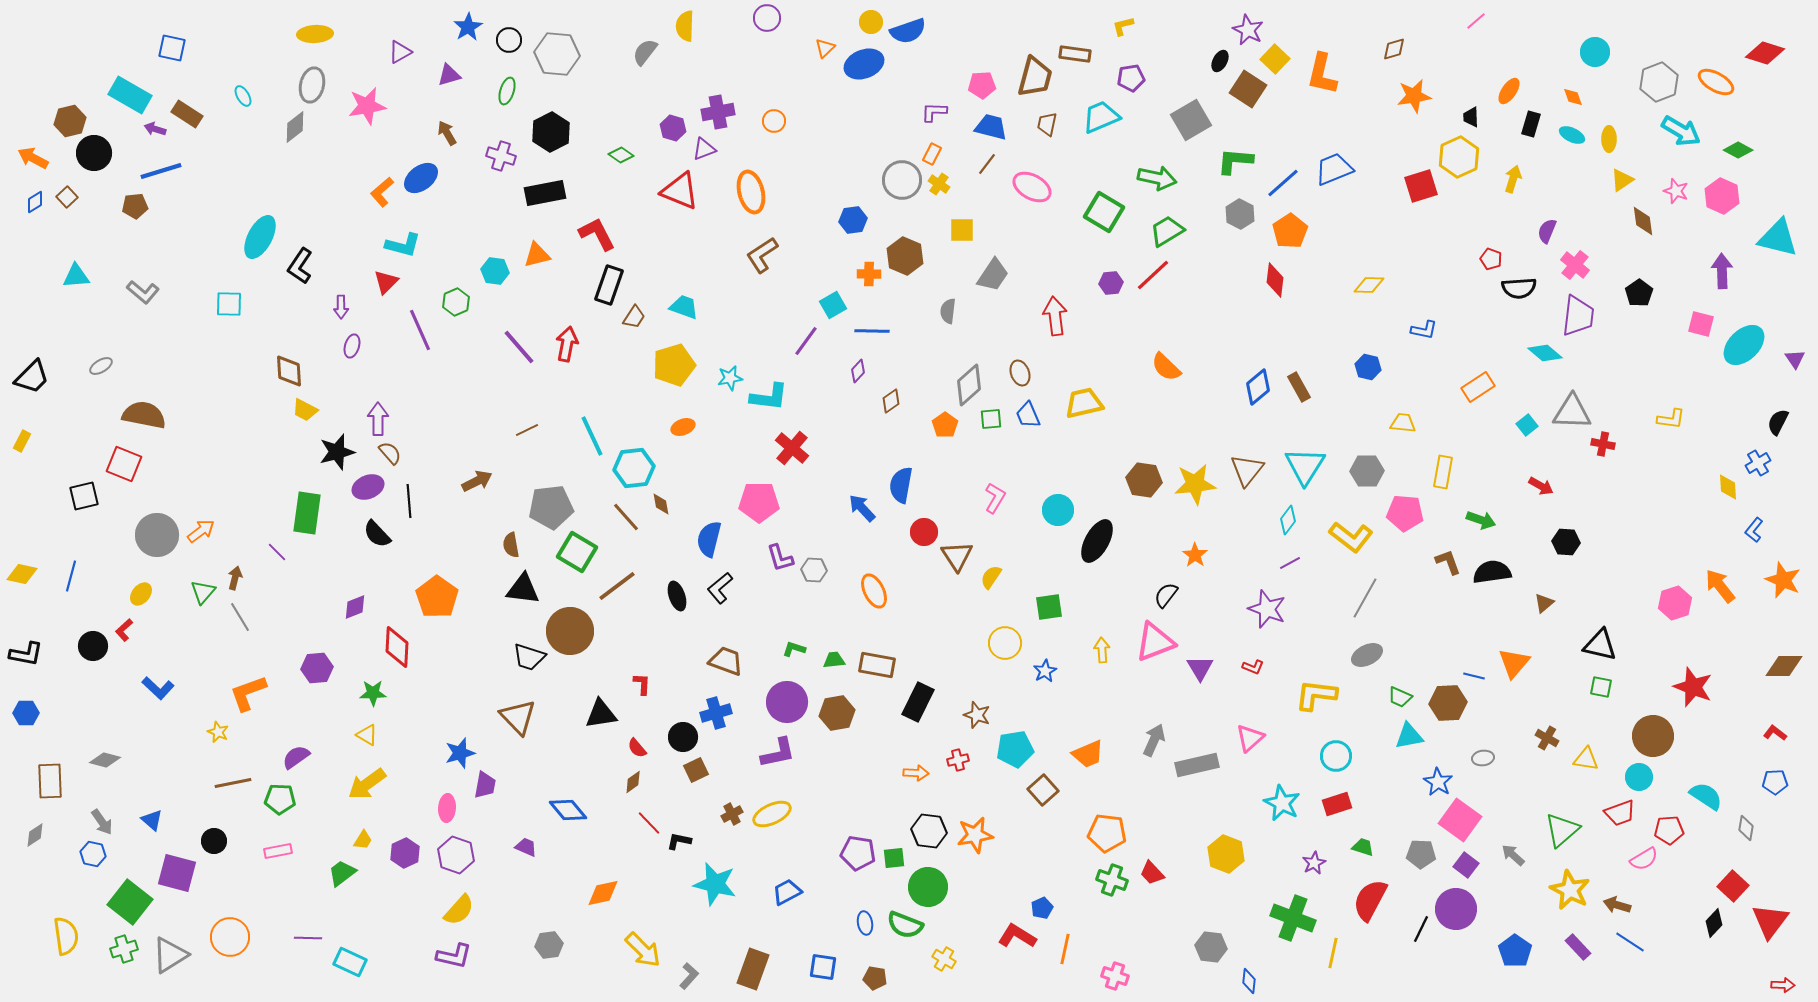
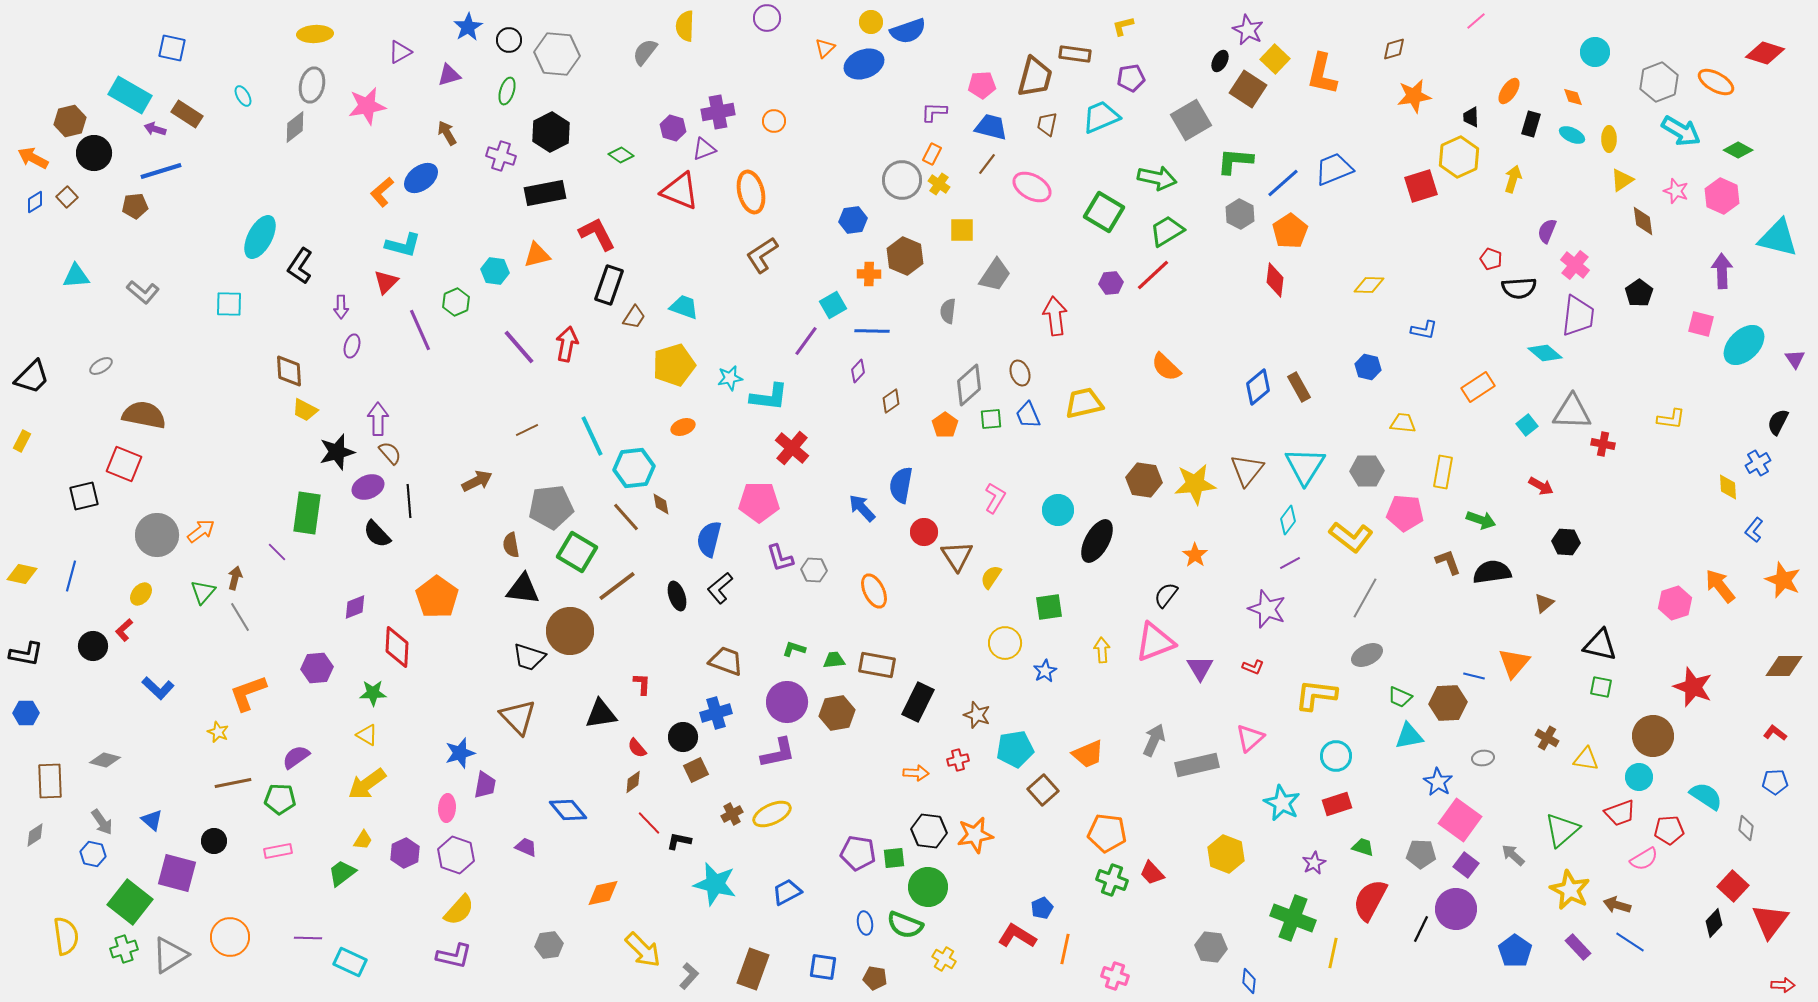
gray trapezoid at (993, 275): moved 2 px right
